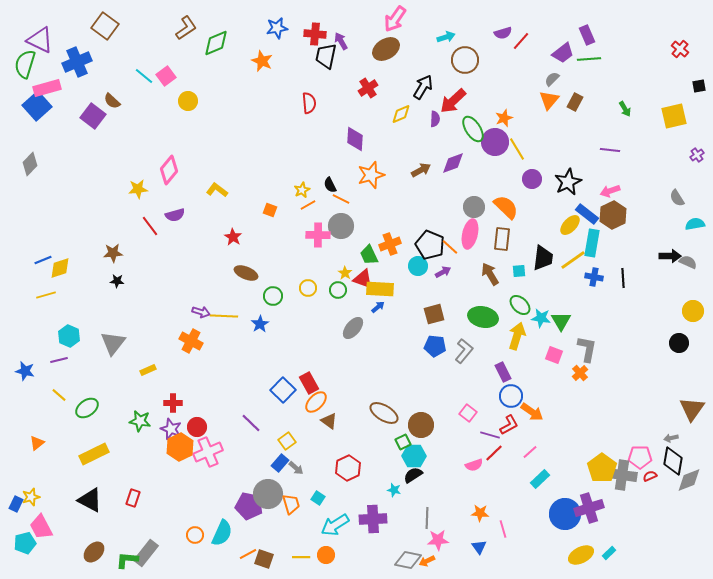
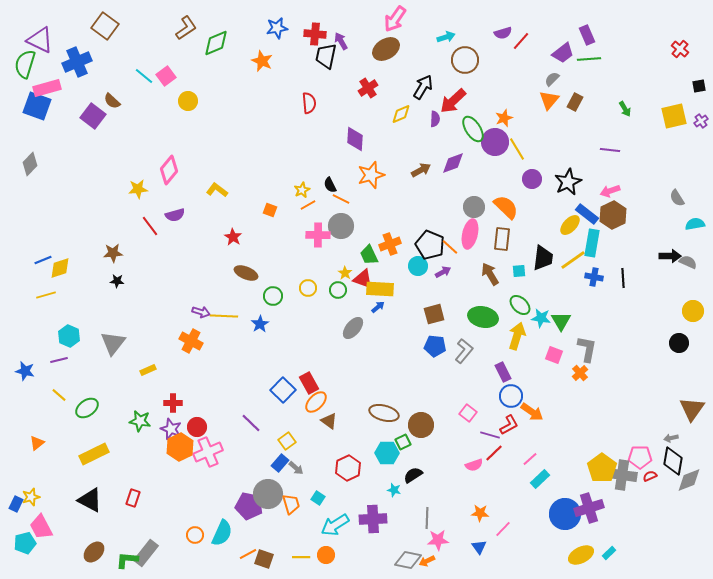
blue square at (37, 106): rotated 28 degrees counterclockwise
purple cross at (697, 155): moved 4 px right, 34 px up
brown ellipse at (384, 413): rotated 16 degrees counterclockwise
pink line at (530, 452): moved 7 px down
cyan hexagon at (414, 456): moved 27 px left, 3 px up
pink line at (503, 529): rotated 60 degrees clockwise
